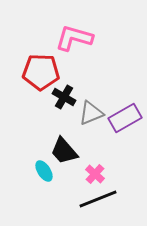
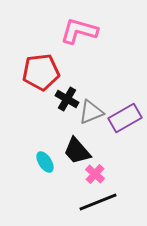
pink L-shape: moved 5 px right, 7 px up
red pentagon: rotated 9 degrees counterclockwise
black cross: moved 3 px right, 2 px down
gray triangle: moved 1 px up
black trapezoid: moved 13 px right
cyan ellipse: moved 1 px right, 9 px up
black line: moved 3 px down
